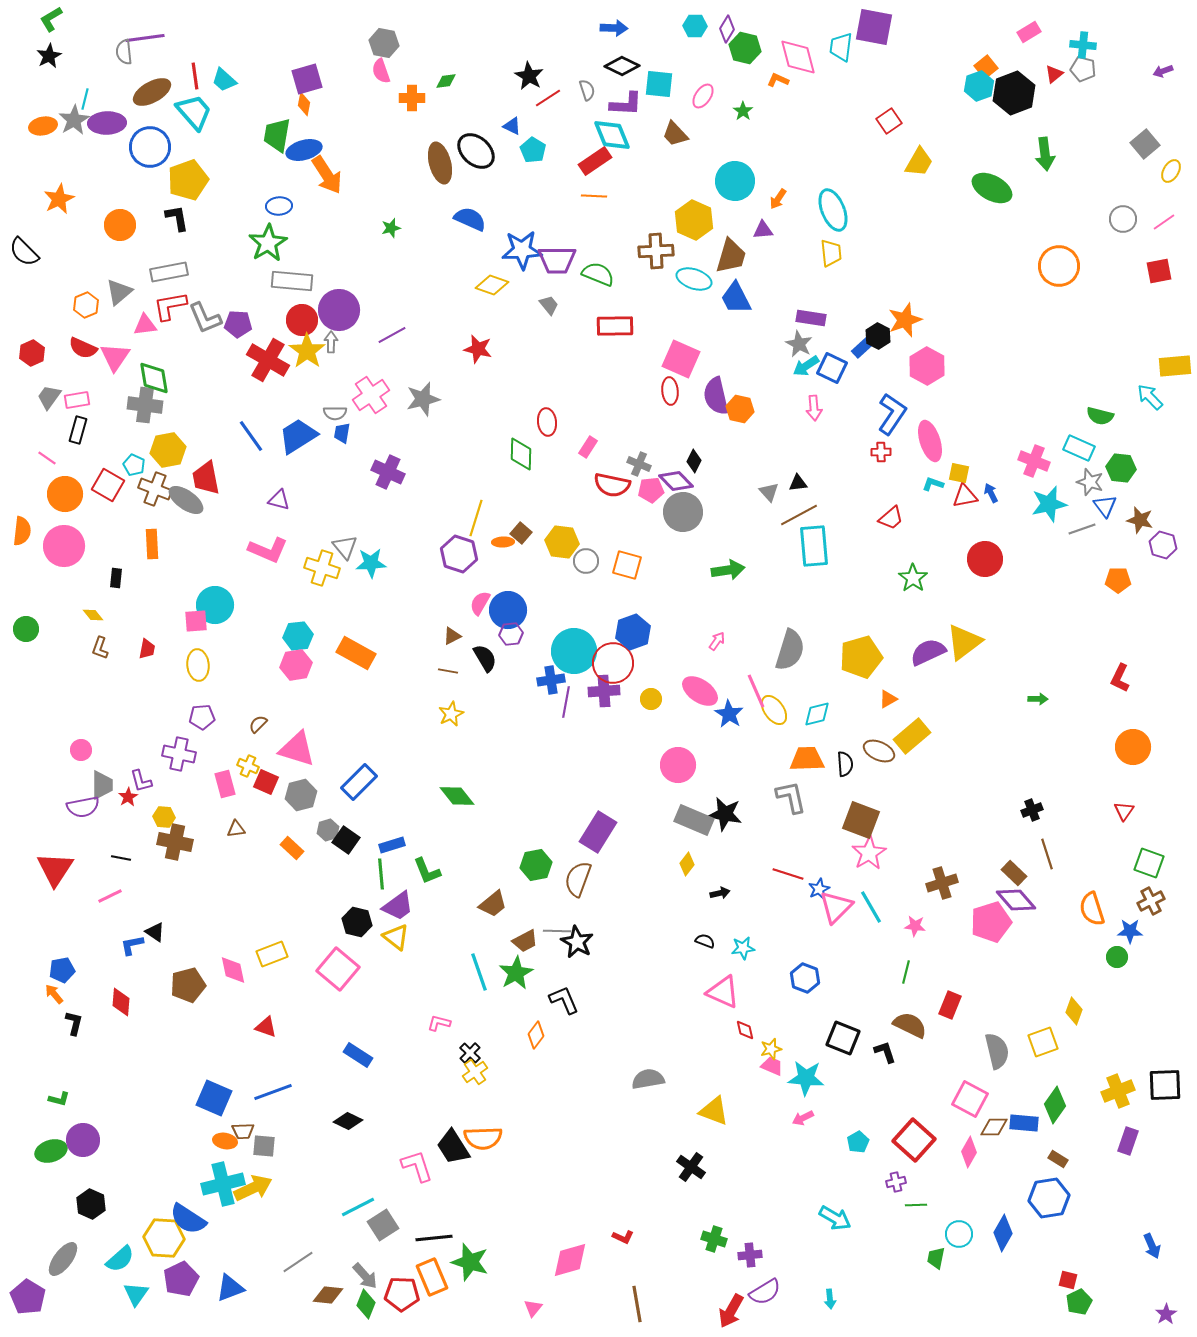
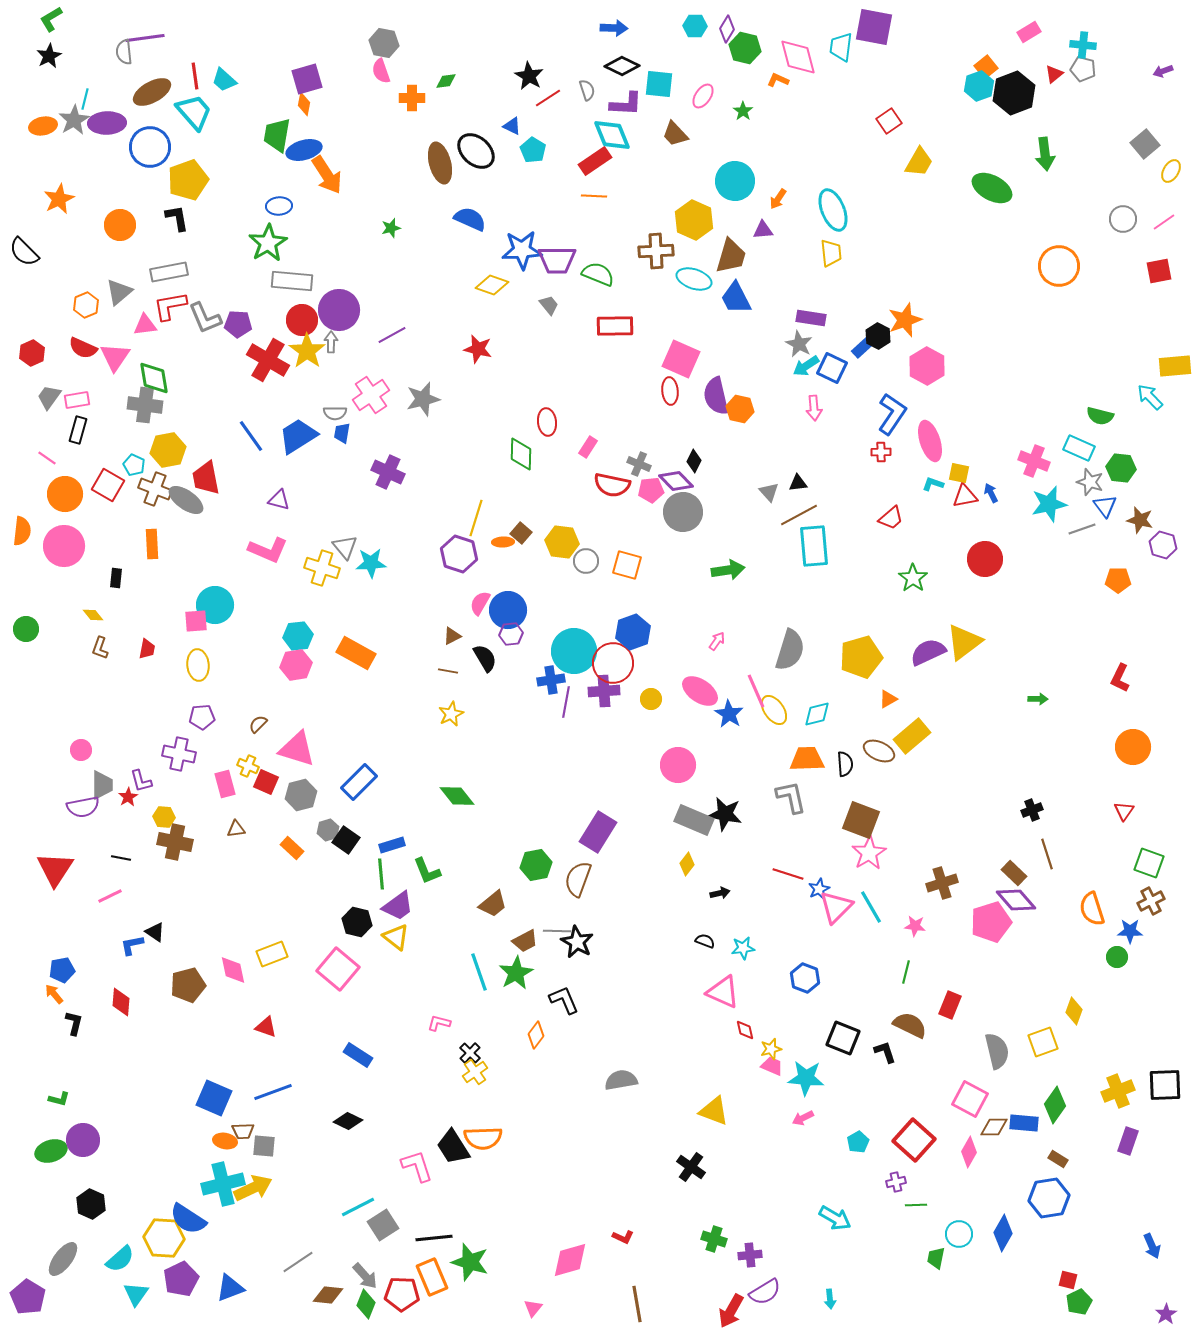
gray semicircle at (648, 1079): moved 27 px left, 1 px down
